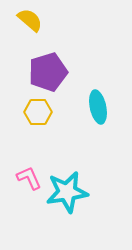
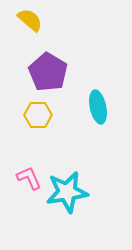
purple pentagon: rotated 24 degrees counterclockwise
yellow hexagon: moved 3 px down
